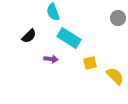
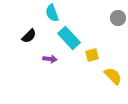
cyan semicircle: moved 1 px left, 1 px down
cyan rectangle: rotated 15 degrees clockwise
purple arrow: moved 1 px left
yellow square: moved 2 px right, 8 px up
yellow semicircle: moved 2 px left
